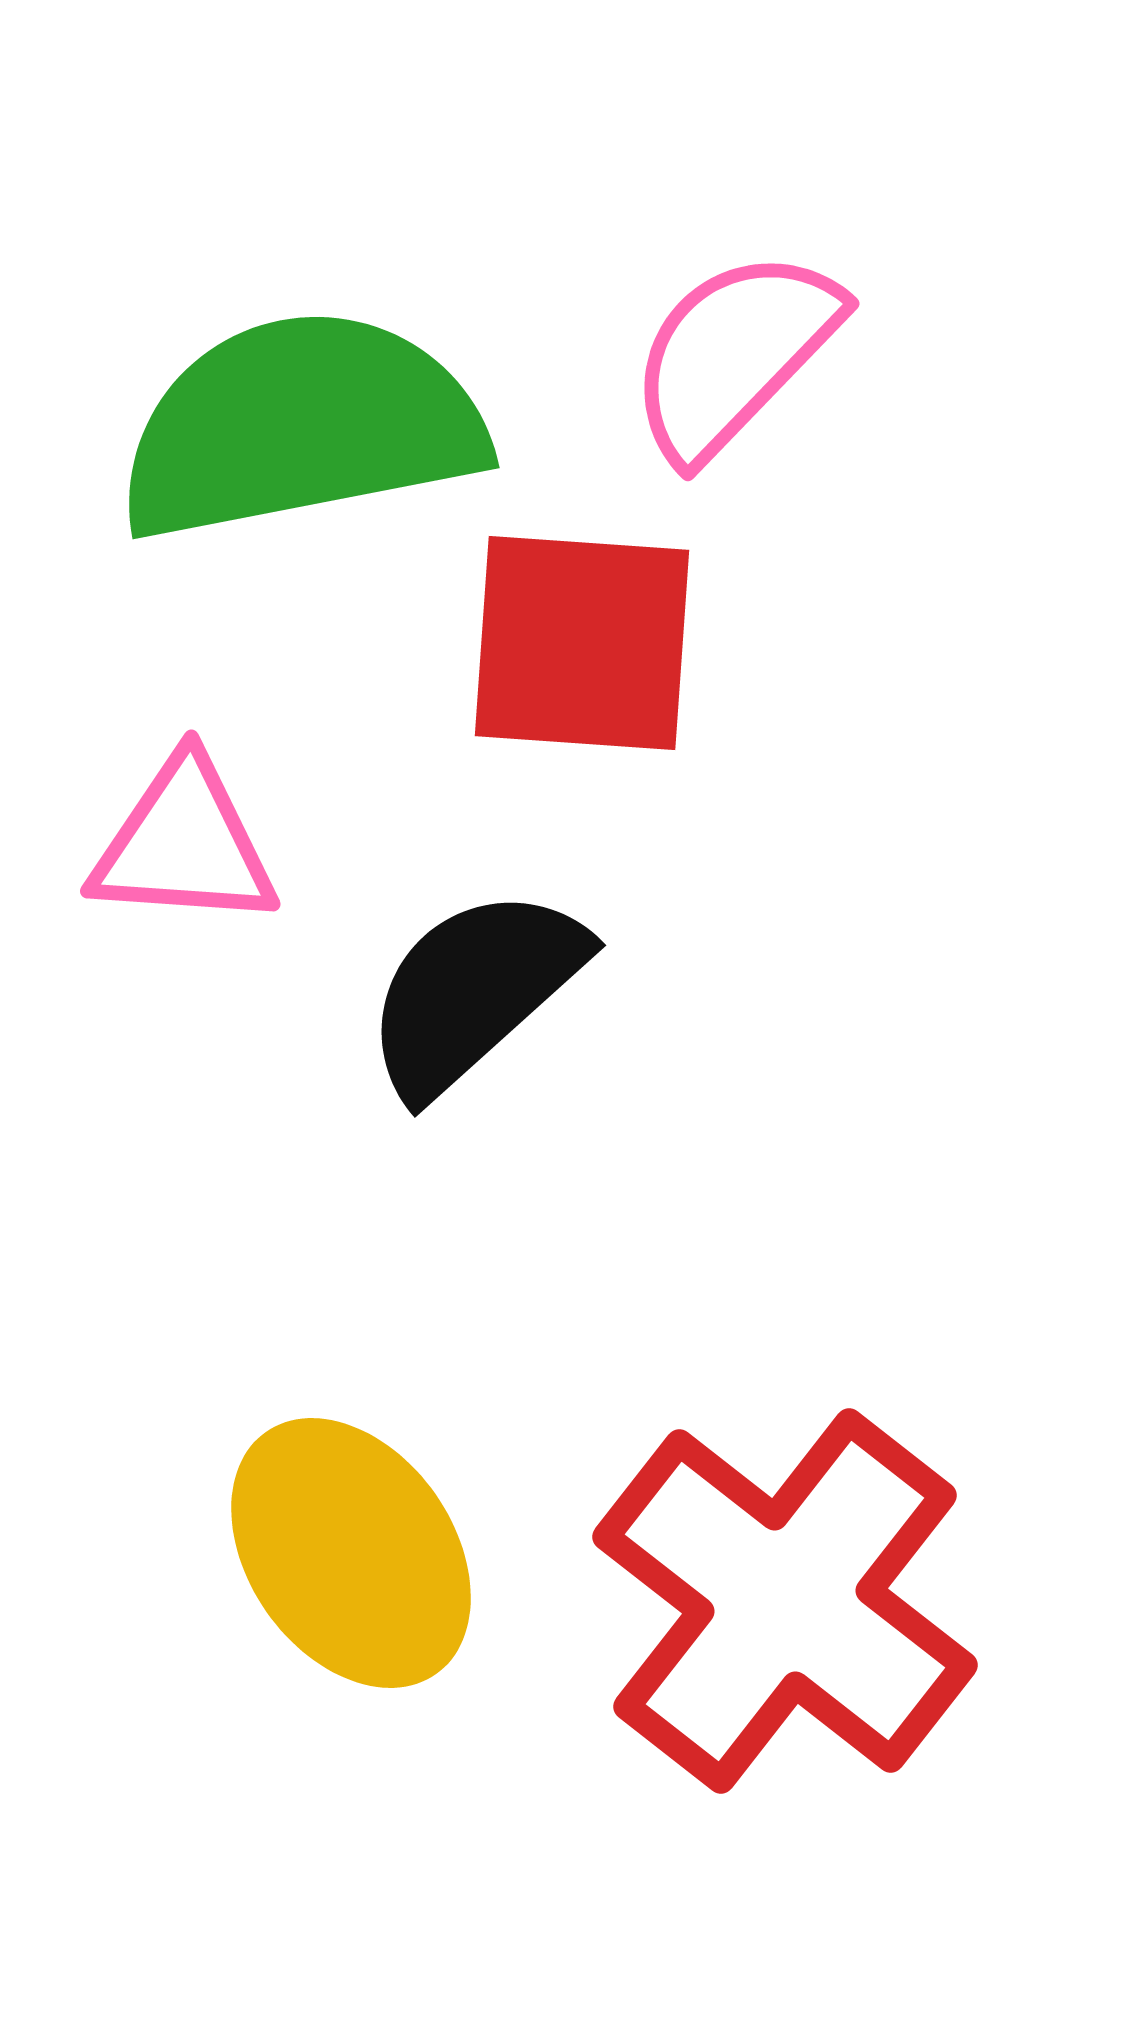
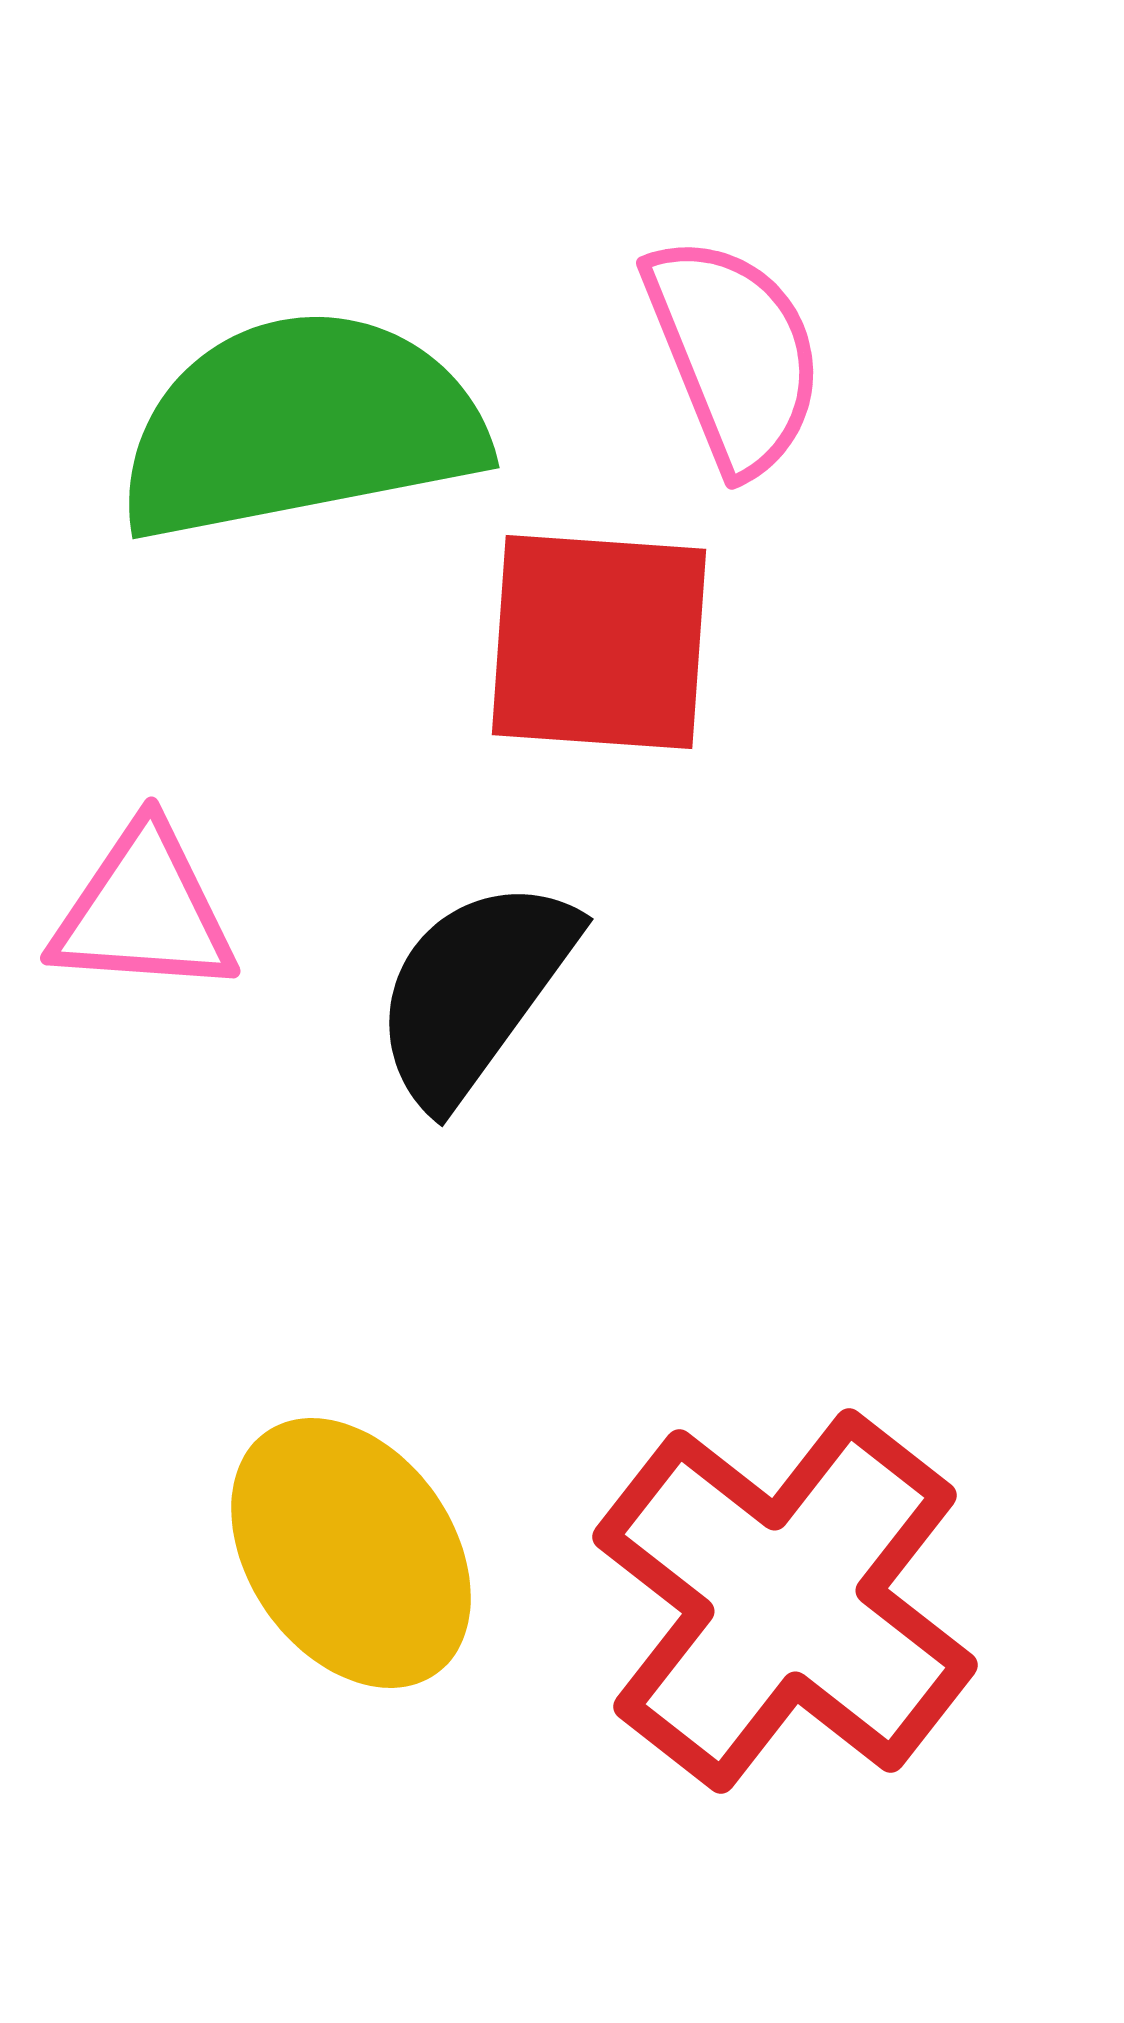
pink semicircle: rotated 114 degrees clockwise
red square: moved 17 px right, 1 px up
pink triangle: moved 40 px left, 67 px down
black semicircle: rotated 12 degrees counterclockwise
